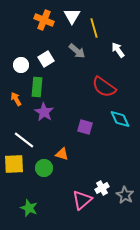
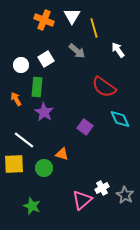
purple square: rotated 21 degrees clockwise
green star: moved 3 px right, 2 px up
